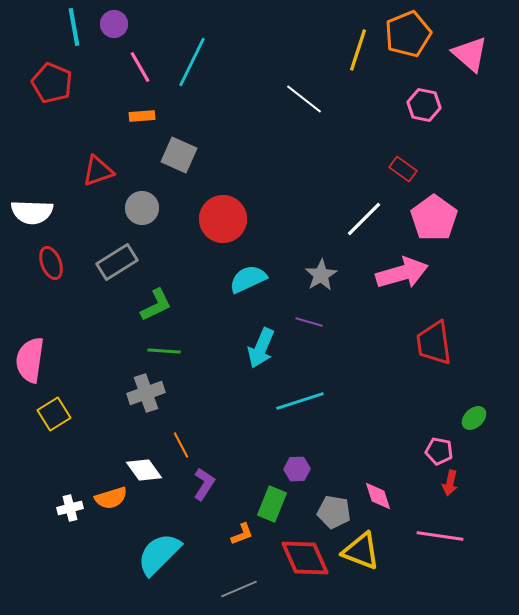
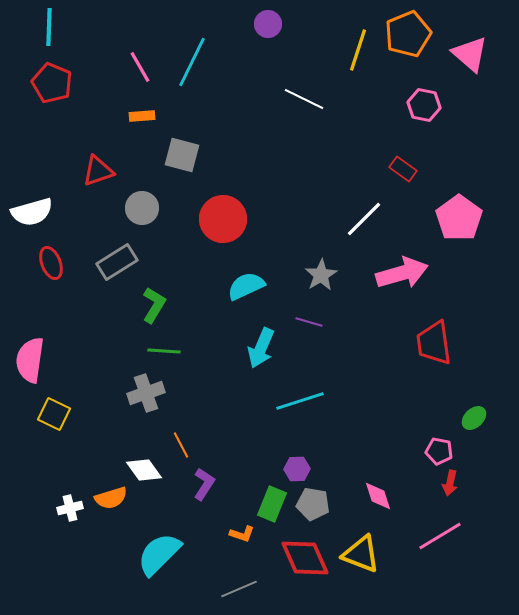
purple circle at (114, 24): moved 154 px right
cyan line at (74, 27): moved 25 px left; rotated 12 degrees clockwise
white line at (304, 99): rotated 12 degrees counterclockwise
gray square at (179, 155): moved 3 px right; rotated 9 degrees counterclockwise
white semicircle at (32, 212): rotated 18 degrees counterclockwise
pink pentagon at (434, 218): moved 25 px right
cyan semicircle at (248, 279): moved 2 px left, 7 px down
green L-shape at (156, 305): moved 2 px left; rotated 33 degrees counterclockwise
yellow square at (54, 414): rotated 32 degrees counterclockwise
gray pentagon at (334, 512): moved 21 px left, 8 px up
orange L-shape at (242, 534): rotated 40 degrees clockwise
pink line at (440, 536): rotated 39 degrees counterclockwise
yellow triangle at (361, 551): moved 3 px down
